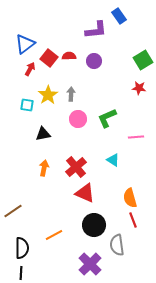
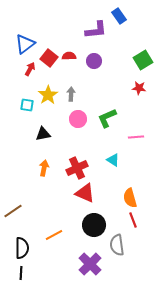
red cross: moved 1 px right, 1 px down; rotated 15 degrees clockwise
